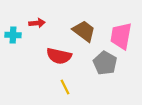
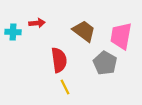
cyan cross: moved 3 px up
red semicircle: moved 4 px down; rotated 110 degrees counterclockwise
